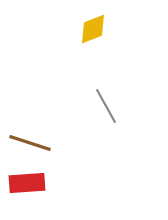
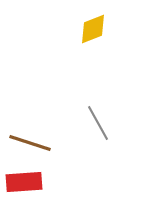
gray line: moved 8 px left, 17 px down
red rectangle: moved 3 px left, 1 px up
